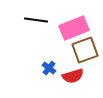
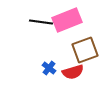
black line: moved 5 px right, 2 px down
pink rectangle: moved 7 px left, 8 px up
red semicircle: moved 4 px up
